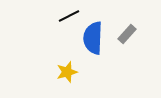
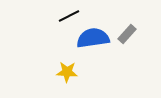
blue semicircle: rotated 80 degrees clockwise
yellow star: rotated 20 degrees clockwise
